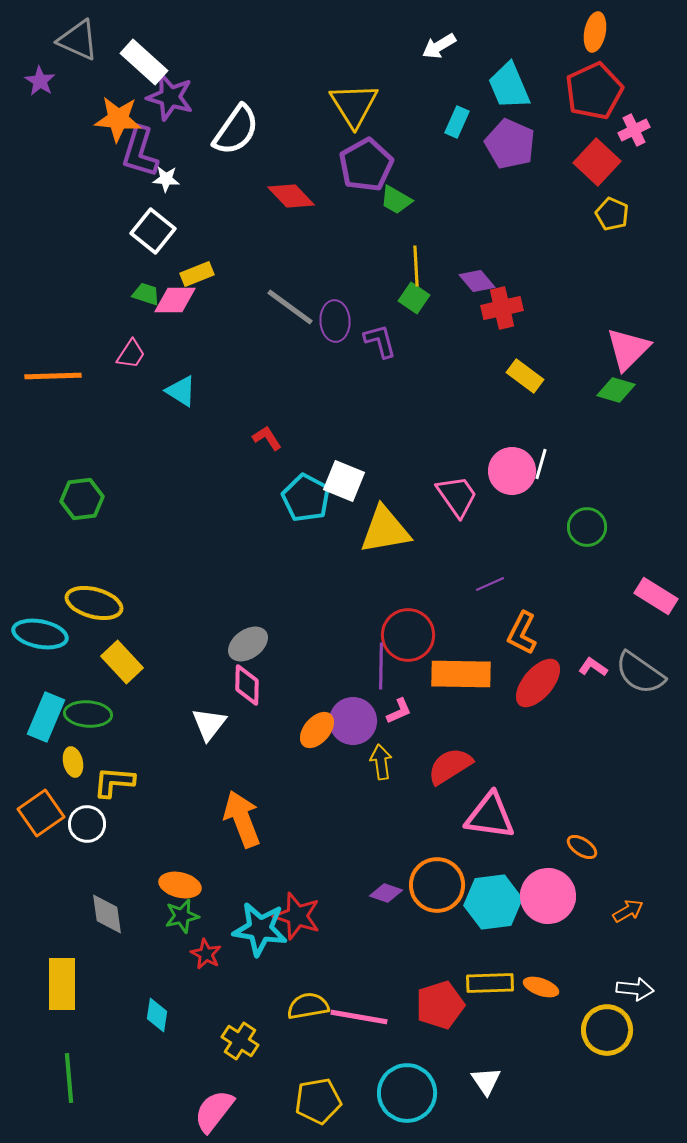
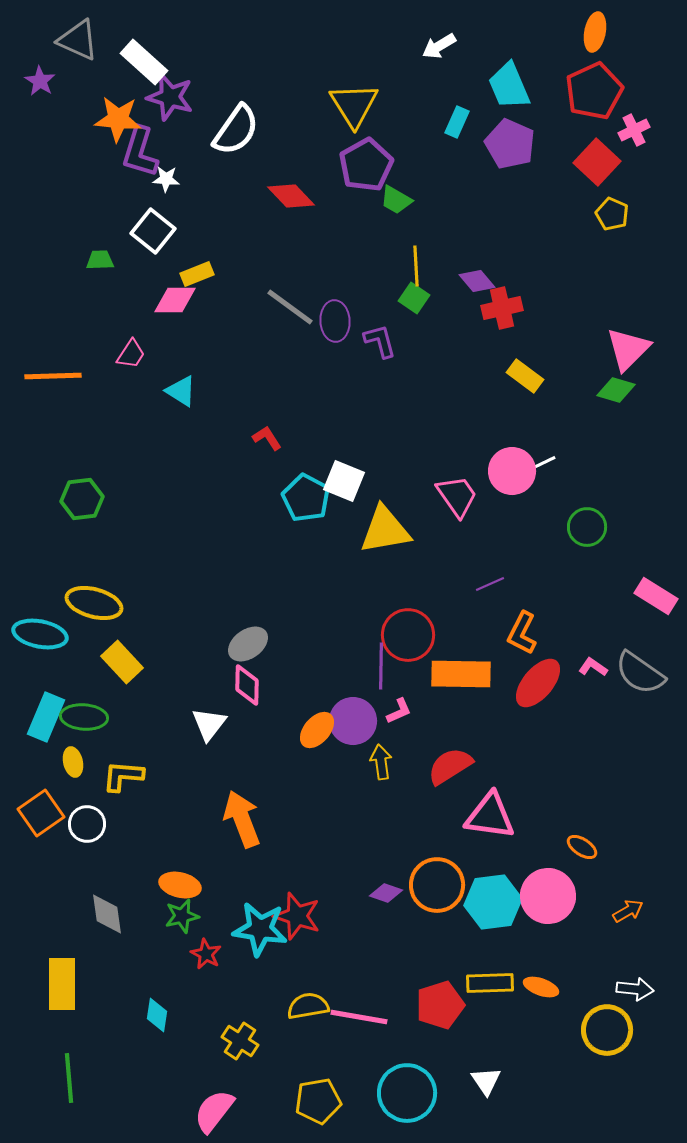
green trapezoid at (146, 294): moved 46 px left, 34 px up; rotated 20 degrees counterclockwise
white line at (541, 464): rotated 48 degrees clockwise
green ellipse at (88, 714): moved 4 px left, 3 px down
yellow L-shape at (114, 782): moved 9 px right, 6 px up
